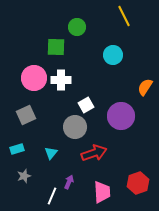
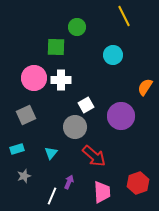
red arrow: moved 3 px down; rotated 60 degrees clockwise
